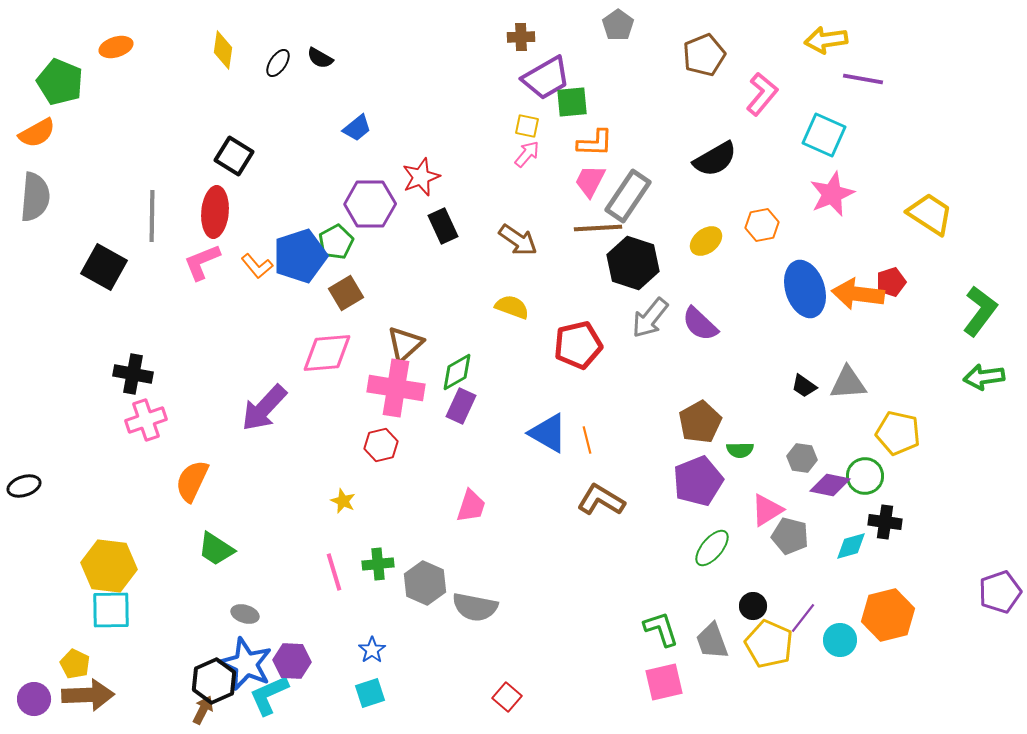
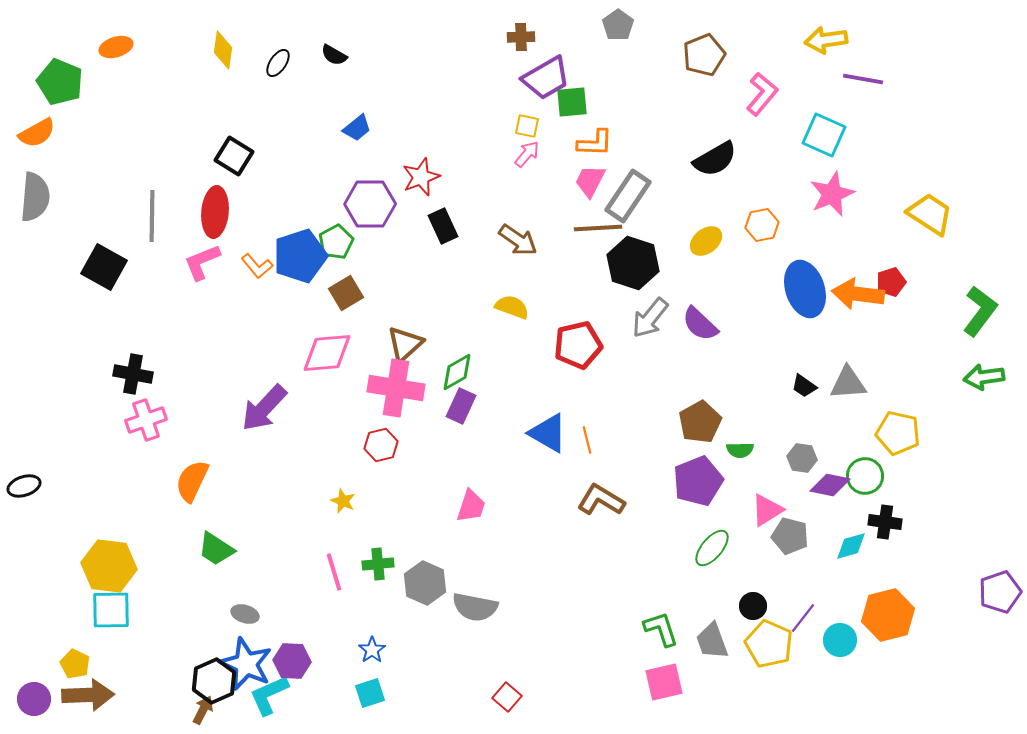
black semicircle at (320, 58): moved 14 px right, 3 px up
